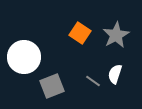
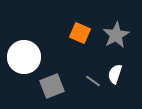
orange square: rotated 10 degrees counterclockwise
